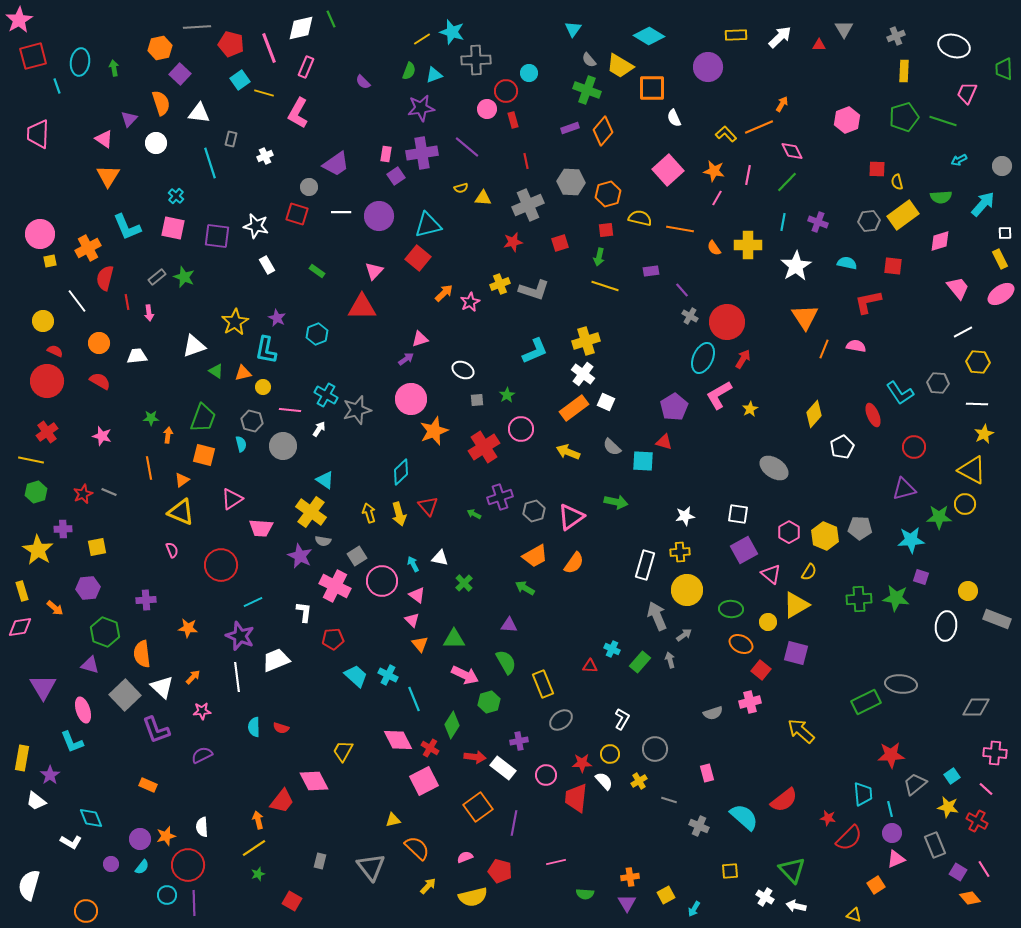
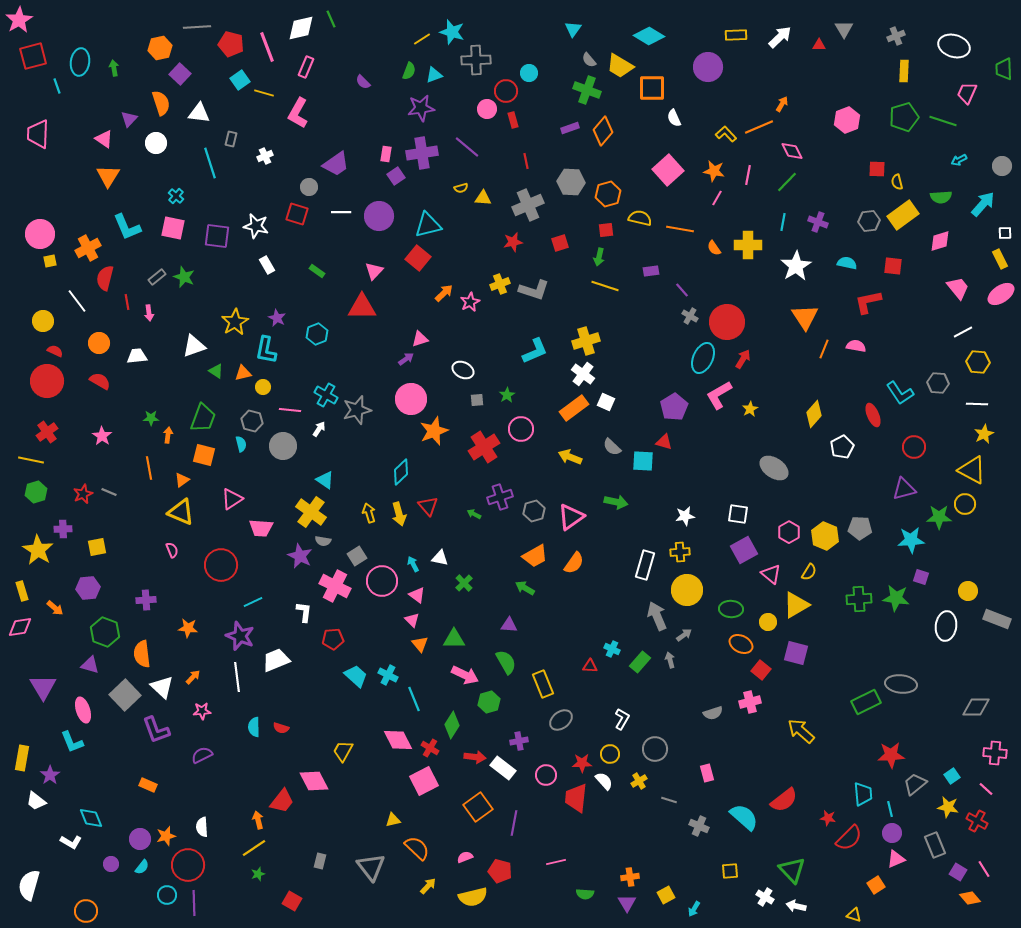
pink line at (269, 48): moved 2 px left, 1 px up
pink star at (102, 436): rotated 18 degrees clockwise
yellow arrow at (568, 452): moved 2 px right, 5 px down
